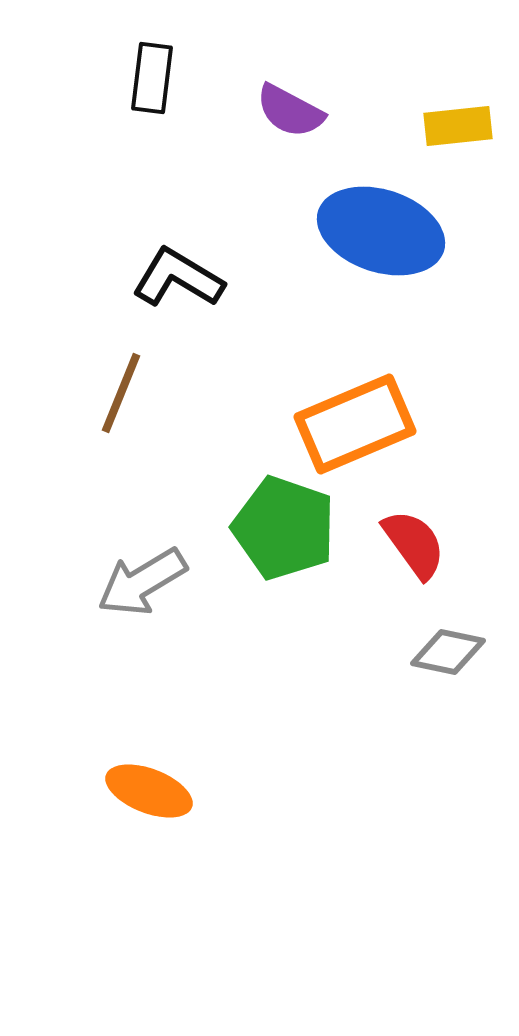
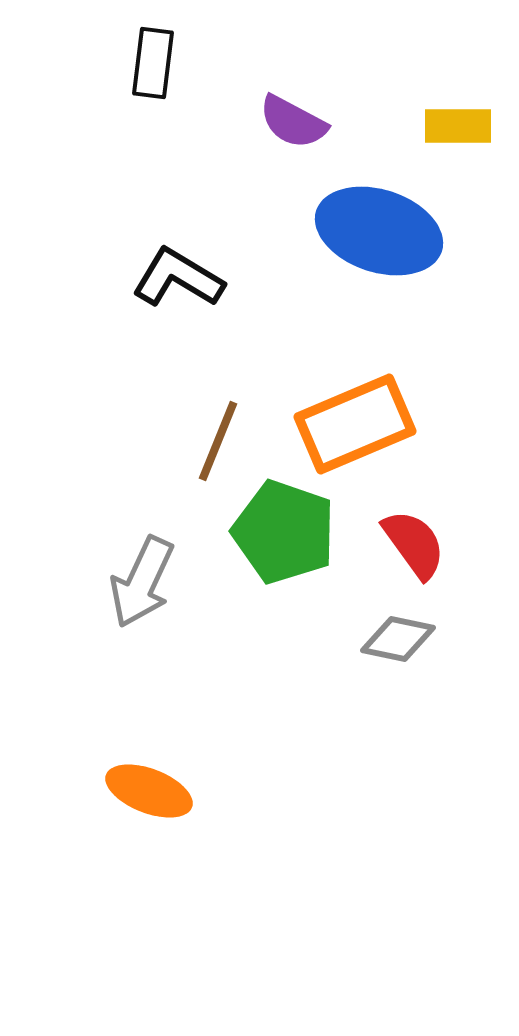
black rectangle: moved 1 px right, 15 px up
purple semicircle: moved 3 px right, 11 px down
yellow rectangle: rotated 6 degrees clockwise
blue ellipse: moved 2 px left
brown line: moved 97 px right, 48 px down
green pentagon: moved 4 px down
gray arrow: rotated 34 degrees counterclockwise
gray diamond: moved 50 px left, 13 px up
